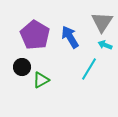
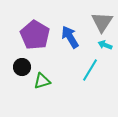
cyan line: moved 1 px right, 1 px down
green triangle: moved 1 px right, 1 px down; rotated 12 degrees clockwise
